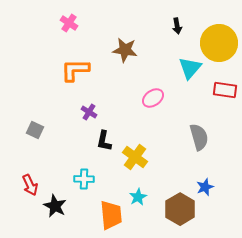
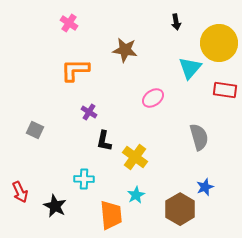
black arrow: moved 1 px left, 4 px up
red arrow: moved 10 px left, 7 px down
cyan star: moved 2 px left, 2 px up
